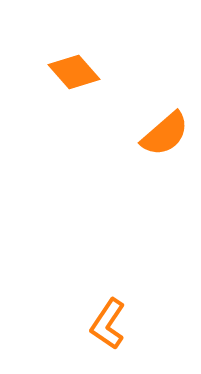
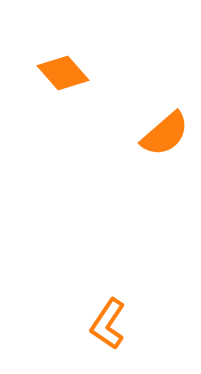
orange diamond: moved 11 px left, 1 px down
